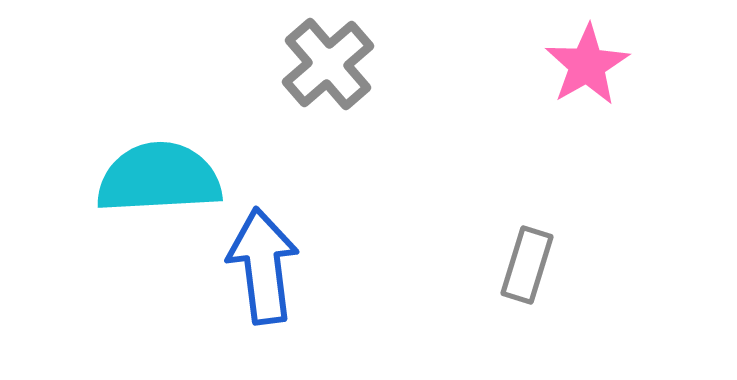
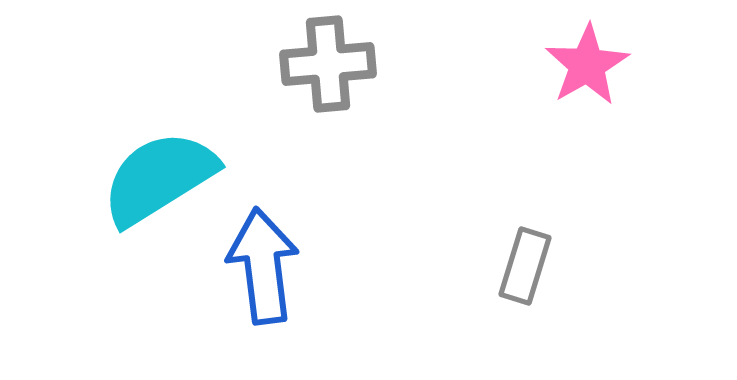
gray cross: rotated 36 degrees clockwise
cyan semicircle: rotated 29 degrees counterclockwise
gray rectangle: moved 2 px left, 1 px down
